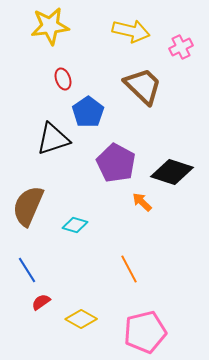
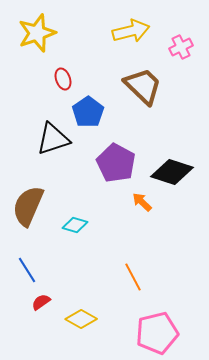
yellow star: moved 13 px left, 7 px down; rotated 12 degrees counterclockwise
yellow arrow: rotated 27 degrees counterclockwise
orange line: moved 4 px right, 8 px down
pink pentagon: moved 12 px right, 1 px down
